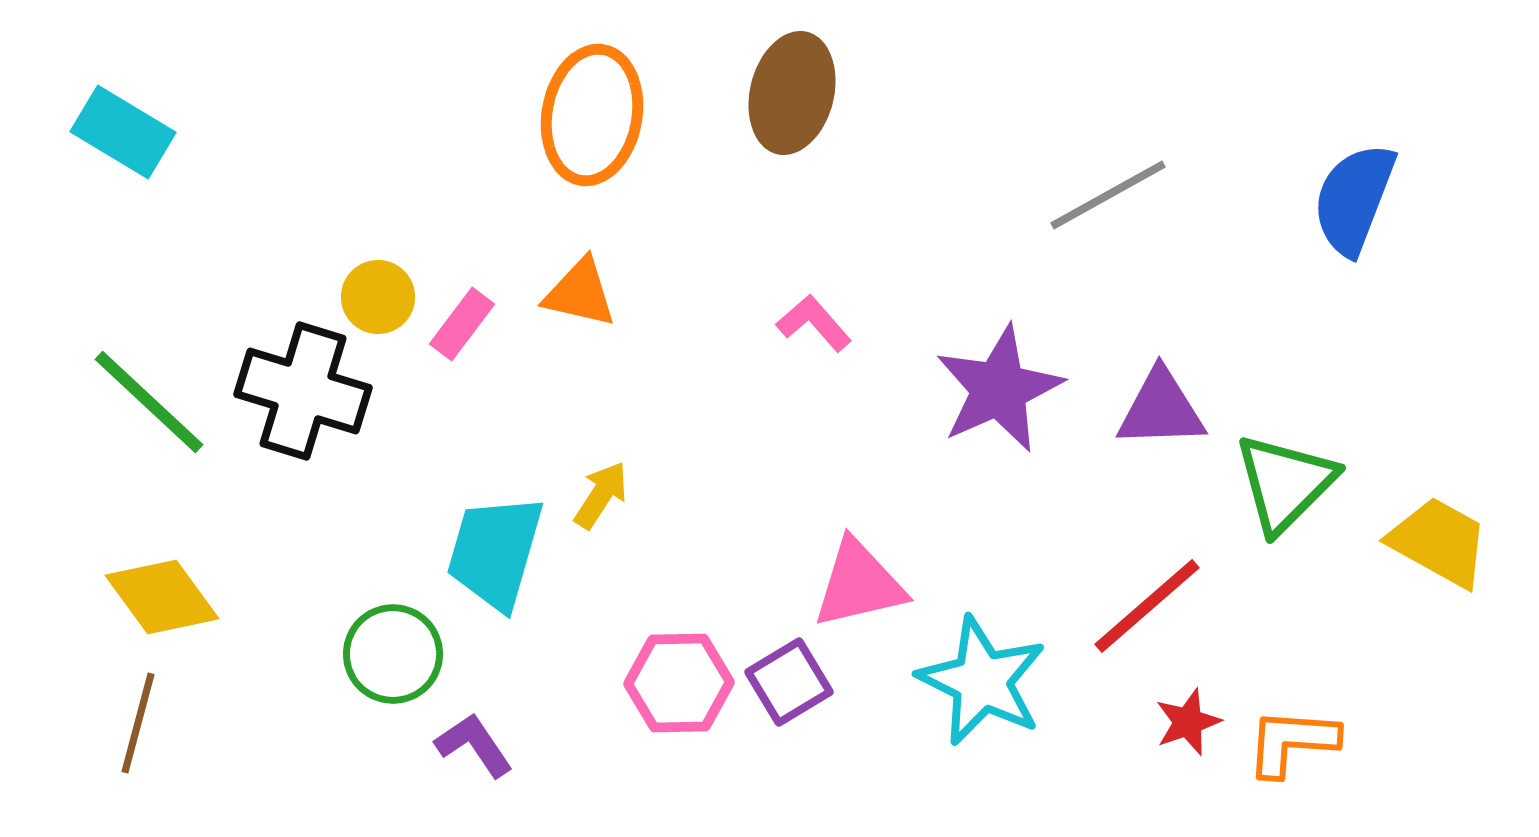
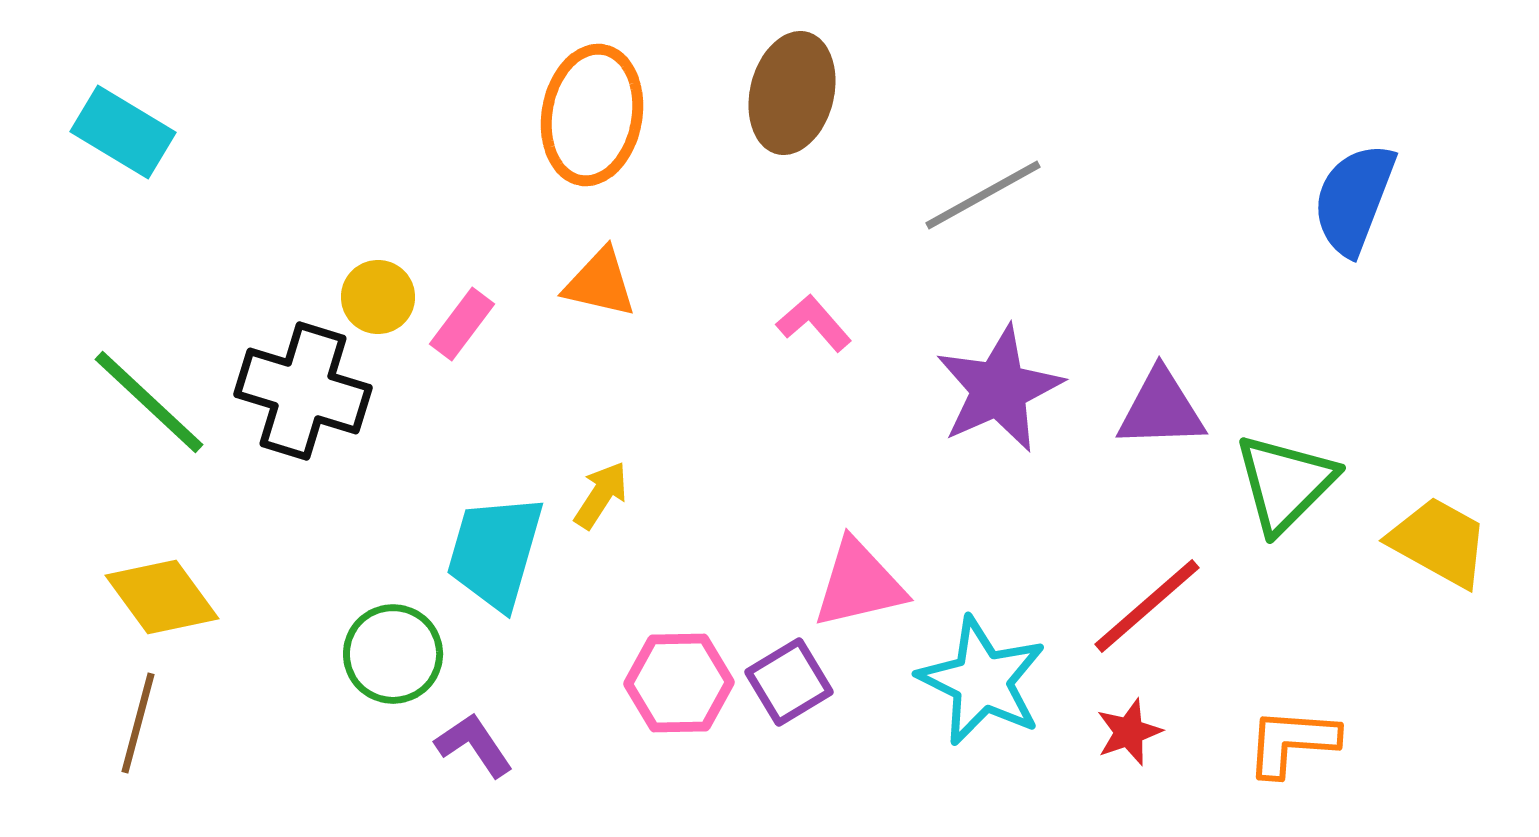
gray line: moved 125 px left
orange triangle: moved 20 px right, 10 px up
red star: moved 59 px left, 10 px down
